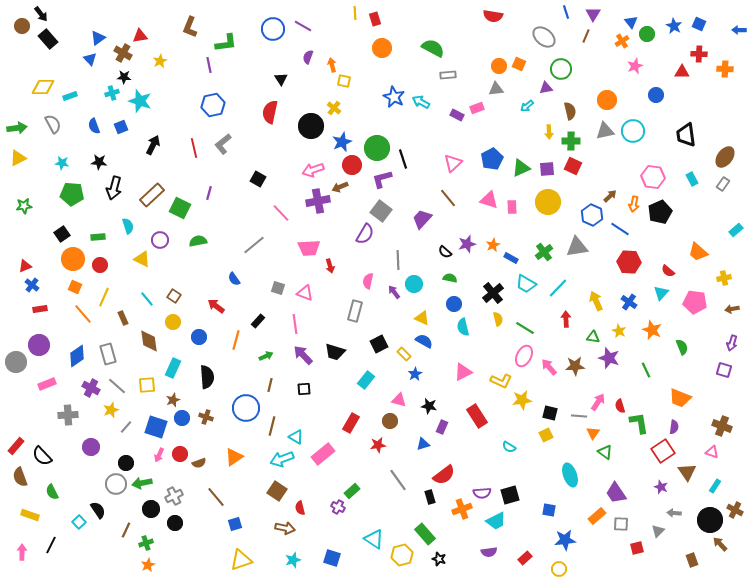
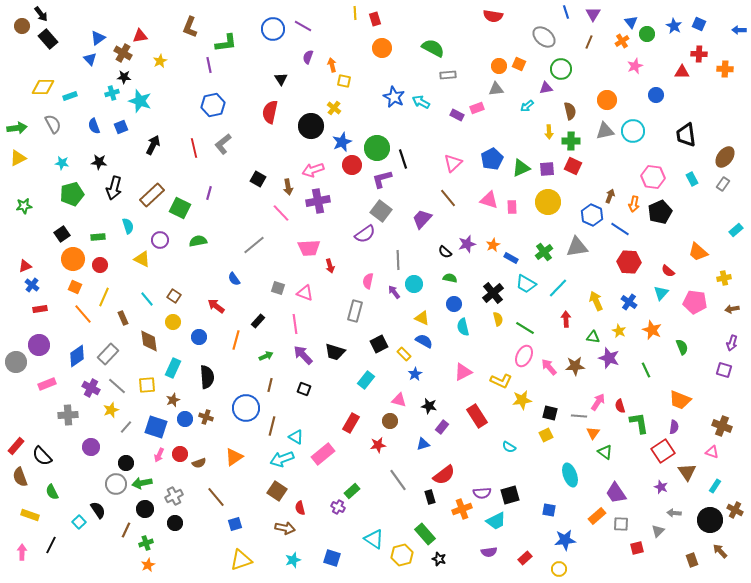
brown line at (586, 36): moved 3 px right, 6 px down
brown arrow at (340, 187): moved 52 px left; rotated 77 degrees counterclockwise
green pentagon at (72, 194): rotated 20 degrees counterclockwise
brown arrow at (610, 196): rotated 24 degrees counterclockwise
purple semicircle at (365, 234): rotated 25 degrees clockwise
gray rectangle at (108, 354): rotated 60 degrees clockwise
black square at (304, 389): rotated 24 degrees clockwise
orange trapezoid at (680, 398): moved 2 px down
blue circle at (182, 418): moved 3 px right, 1 px down
purple rectangle at (442, 427): rotated 16 degrees clockwise
black circle at (151, 509): moved 6 px left
brown arrow at (720, 544): moved 7 px down
